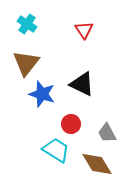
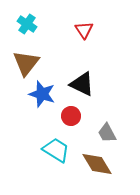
red circle: moved 8 px up
